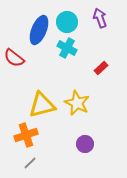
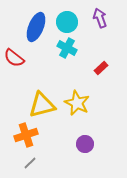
blue ellipse: moved 3 px left, 3 px up
